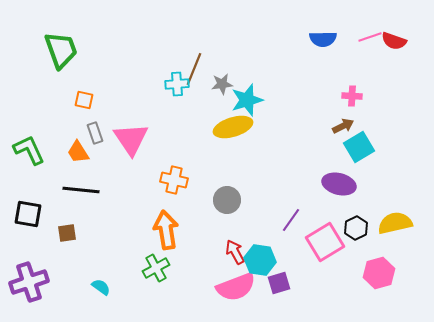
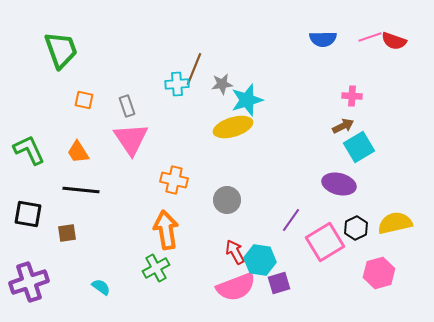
gray rectangle: moved 32 px right, 27 px up
